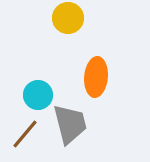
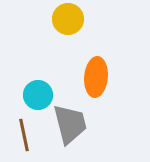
yellow circle: moved 1 px down
brown line: moved 1 px left, 1 px down; rotated 52 degrees counterclockwise
